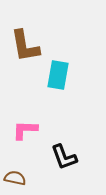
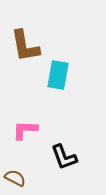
brown semicircle: rotated 15 degrees clockwise
